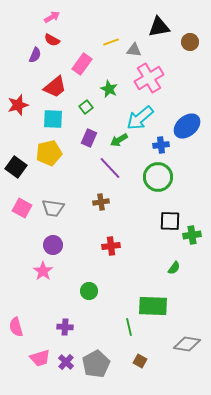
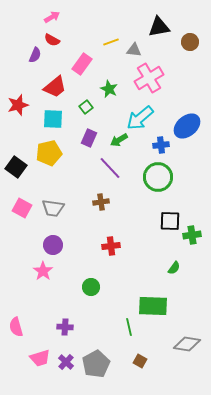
green circle at (89, 291): moved 2 px right, 4 px up
